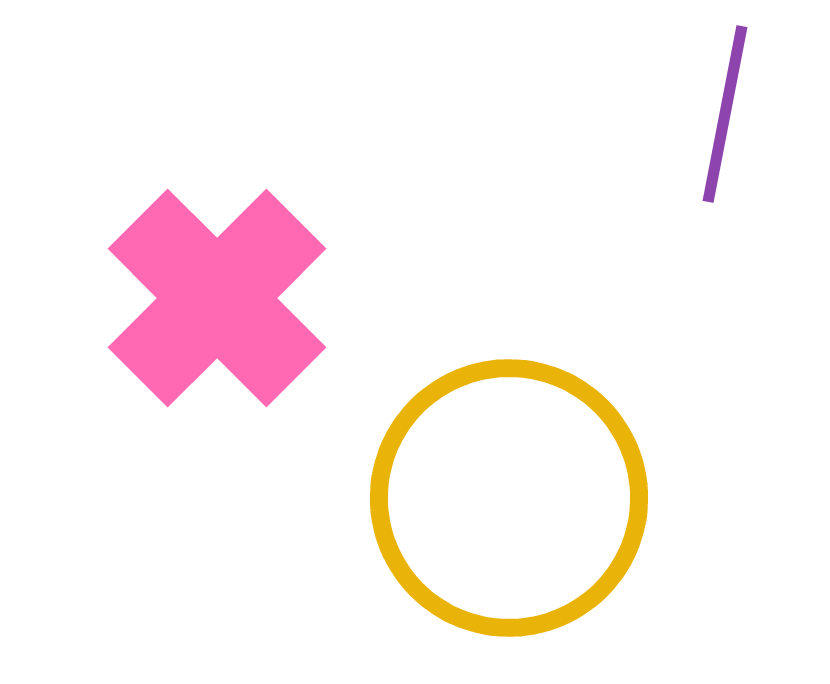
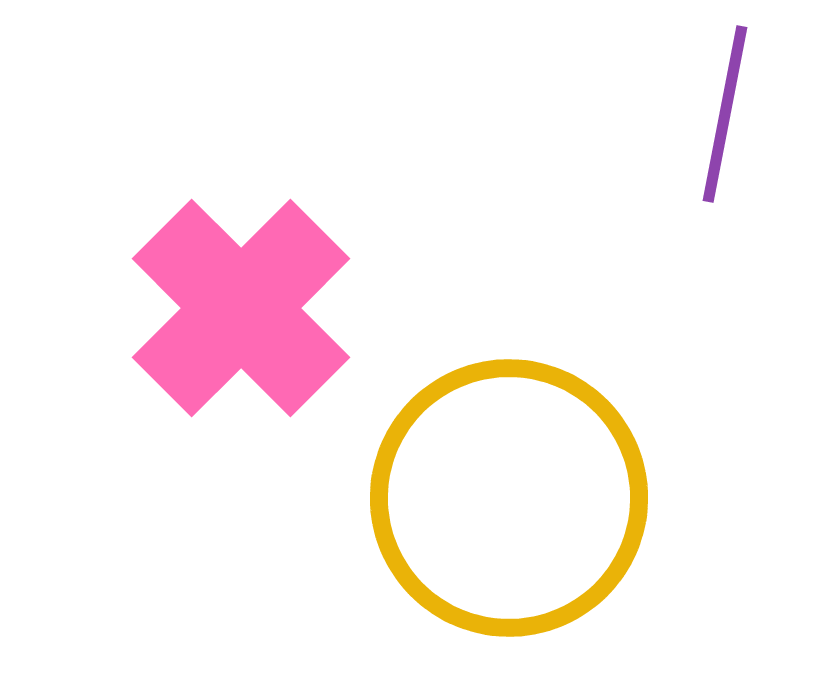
pink cross: moved 24 px right, 10 px down
